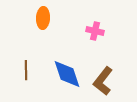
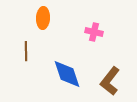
pink cross: moved 1 px left, 1 px down
brown line: moved 19 px up
brown L-shape: moved 7 px right
